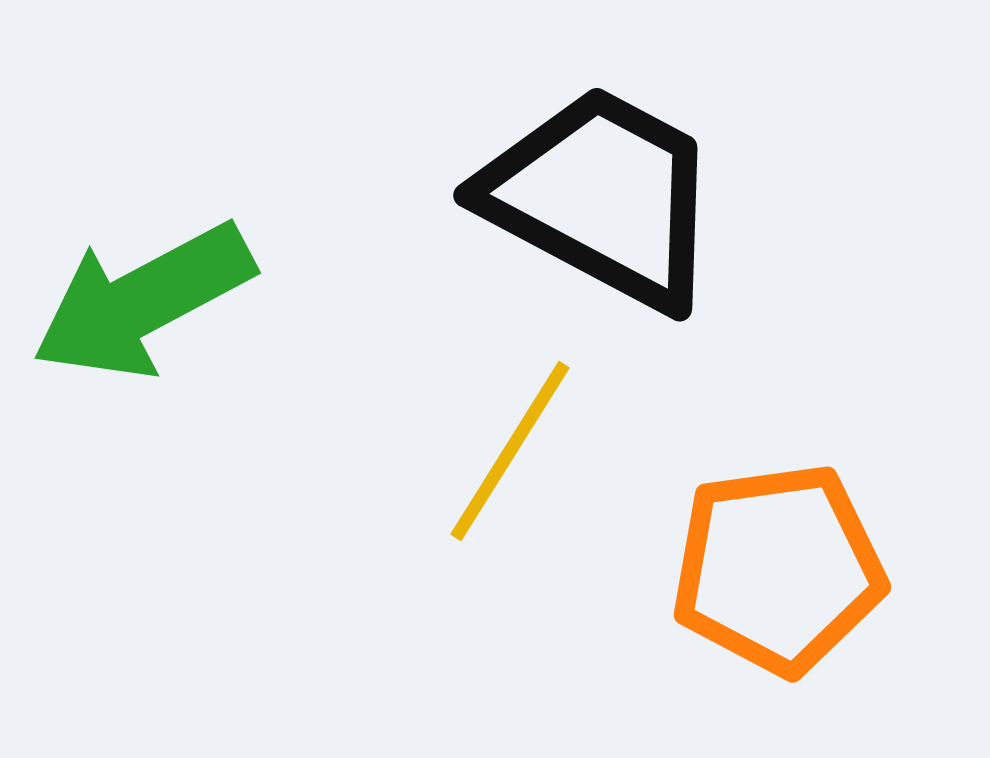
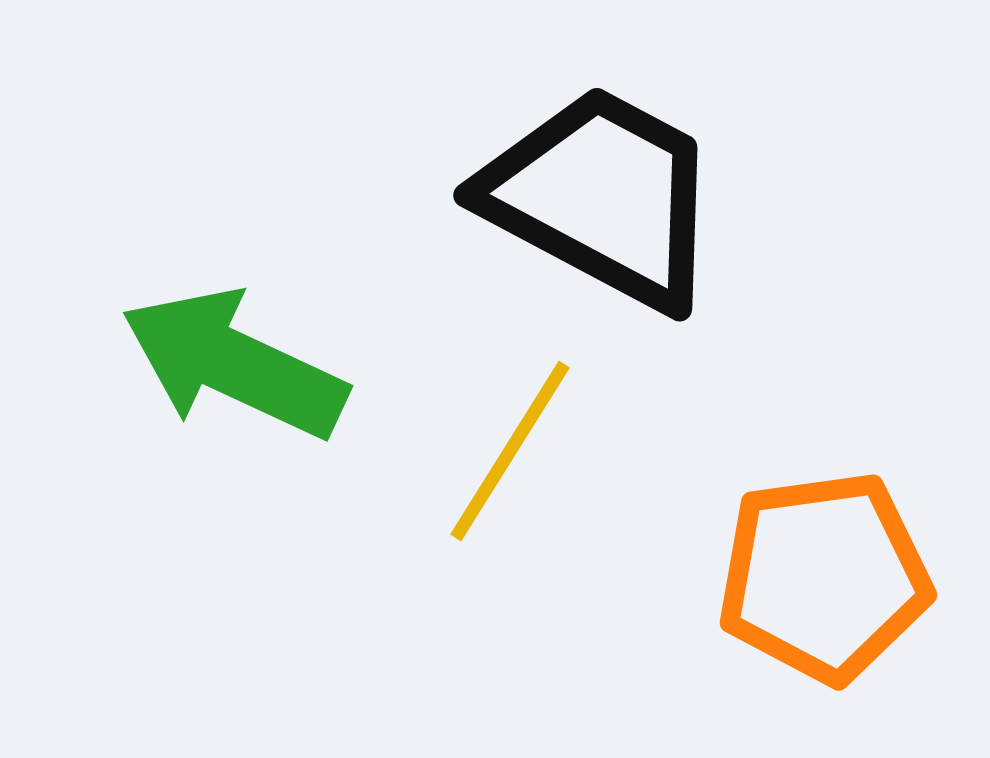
green arrow: moved 91 px right, 63 px down; rotated 53 degrees clockwise
orange pentagon: moved 46 px right, 8 px down
